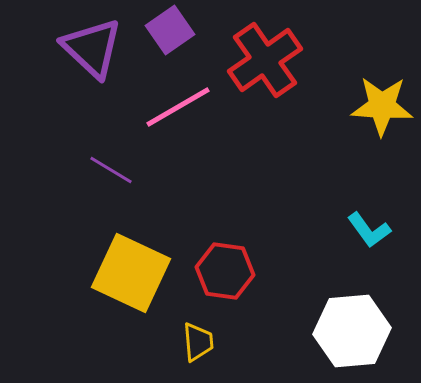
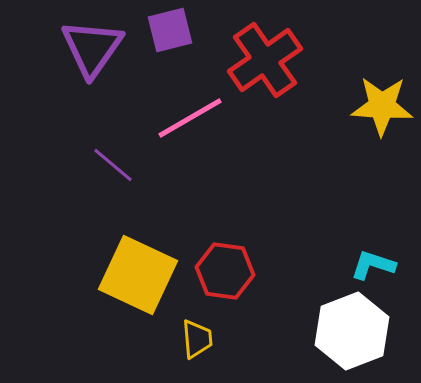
purple square: rotated 21 degrees clockwise
purple triangle: rotated 22 degrees clockwise
pink line: moved 12 px right, 11 px down
purple line: moved 2 px right, 5 px up; rotated 9 degrees clockwise
cyan L-shape: moved 4 px right, 35 px down; rotated 144 degrees clockwise
yellow square: moved 7 px right, 2 px down
white hexagon: rotated 16 degrees counterclockwise
yellow trapezoid: moved 1 px left, 3 px up
